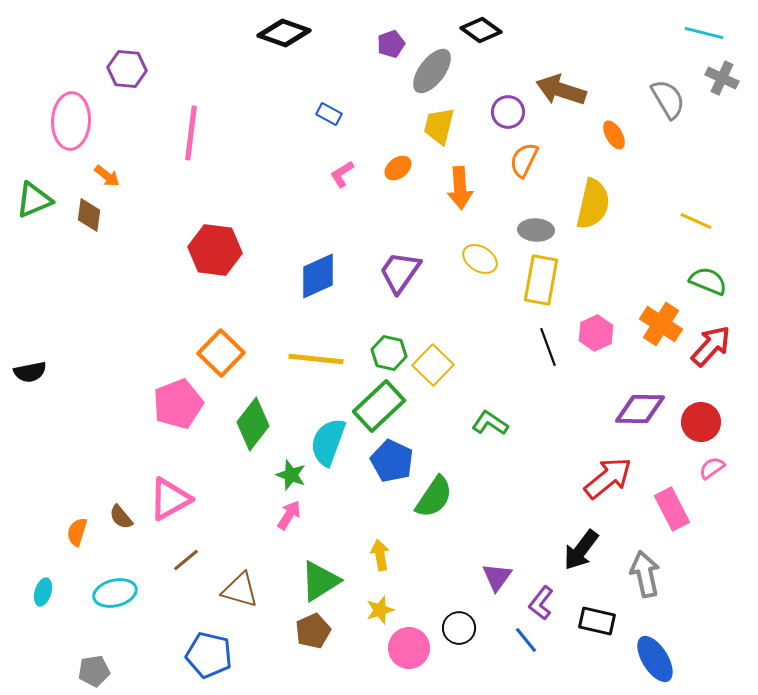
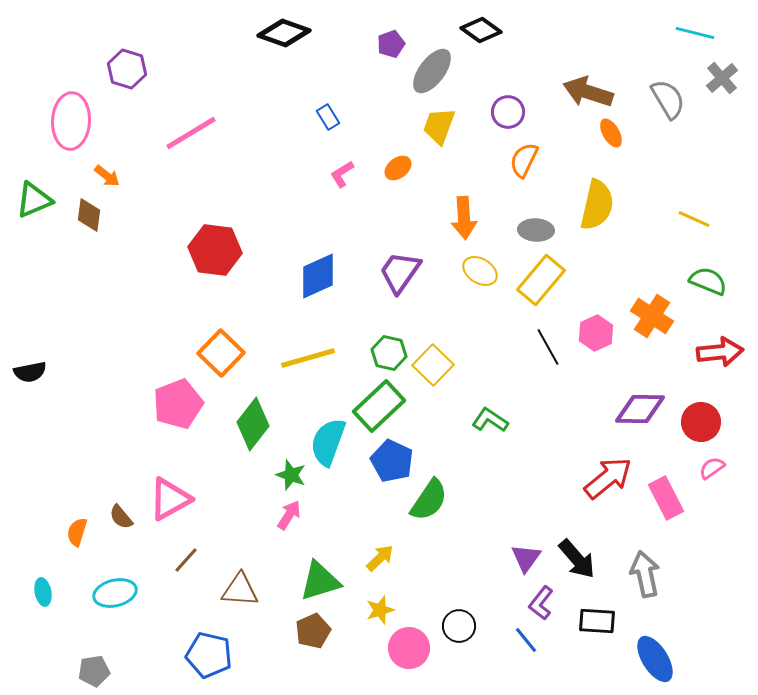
cyan line at (704, 33): moved 9 px left
purple hexagon at (127, 69): rotated 12 degrees clockwise
gray cross at (722, 78): rotated 24 degrees clockwise
brown arrow at (561, 90): moved 27 px right, 2 px down
blue rectangle at (329, 114): moved 1 px left, 3 px down; rotated 30 degrees clockwise
yellow trapezoid at (439, 126): rotated 6 degrees clockwise
pink line at (191, 133): rotated 52 degrees clockwise
orange ellipse at (614, 135): moved 3 px left, 2 px up
orange arrow at (460, 188): moved 4 px right, 30 px down
yellow semicircle at (593, 204): moved 4 px right, 1 px down
yellow line at (696, 221): moved 2 px left, 2 px up
yellow ellipse at (480, 259): moved 12 px down
yellow rectangle at (541, 280): rotated 30 degrees clockwise
orange cross at (661, 324): moved 9 px left, 8 px up
red arrow at (711, 346): moved 9 px right, 6 px down; rotated 42 degrees clockwise
black line at (548, 347): rotated 9 degrees counterclockwise
yellow line at (316, 359): moved 8 px left, 1 px up; rotated 22 degrees counterclockwise
green L-shape at (490, 423): moved 3 px up
green semicircle at (434, 497): moved 5 px left, 3 px down
pink rectangle at (672, 509): moved 6 px left, 11 px up
black arrow at (581, 550): moved 4 px left, 9 px down; rotated 78 degrees counterclockwise
yellow arrow at (380, 555): moved 3 px down; rotated 56 degrees clockwise
brown line at (186, 560): rotated 8 degrees counterclockwise
purple triangle at (497, 577): moved 29 px right, 19 px up
green triangle at (320, 581): rotated 15 degrees clockwise
brown triangle at (240, 590): rotated 12 degrees counterclockwise
cyan ellipse at (43, 592): rotated 28 degrees counterclockwise
black rectangle at (597, 621): rotated 9 degrees counterclockwise
black circle at (459, 628): moved 2 px up
